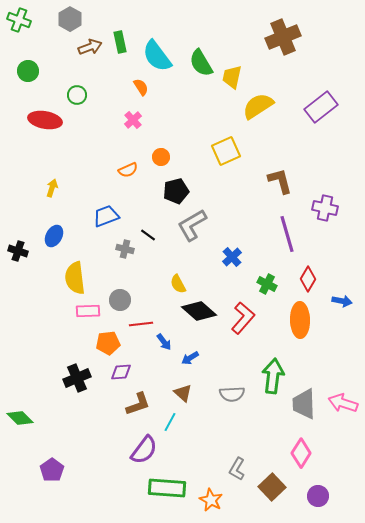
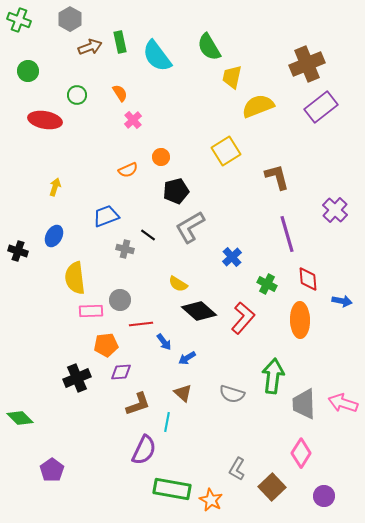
brown cross at (283, 37): moved 24 px right, 27 px down
green semicircle at (201, 63): moved 8 px right, 16 px up
orange semicircle at (141, 87): moved 21 px left, 6 px down
yellow semicircle at (258, 106): rotated 12 degrees clockwise
yellow square at (226, 151): rotated 8 degrees counterclockwise
brown L-shape at (280, 181): moved 3 px left, 4 px up
yellow arrow at (52, 188): moved 3 px right, 1 px up
purple cross at (325, 208): moved 10 px right, 2 px down; rotated 30 degrees clockwise
gray L-shape at (192, 225): moved 2 px left, 2 px down
red diamond at (308, 279): rotated 35 degrees counterclockwise
yellow semicircle at (178, 284): rotated 30 degrees counterclockwise
pink rectangle at (88, 311): moved 3 px right
orange pentagon at (108, 343): moved 2 px left, 2 px down
blue arrow at (190, 358): moved 3 px left
gray semicircle at (232, 394): rotated 20 degrees clockwise
cyan line at (170, 422): moved 3 px left; rotated 18 degrees counterclockwise
purple semicircle at (144, 450): rotated 12 degrees counterclockwise
green rectangle at (167, 488): moved 5 px right, 1 px down; rotated 6 degrees clockwise
purple circle at (318, 496): moved 6 px right
